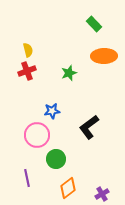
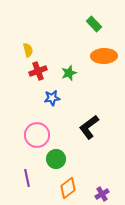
red cross: moved 11 px right
blue star: moved 13 px up
